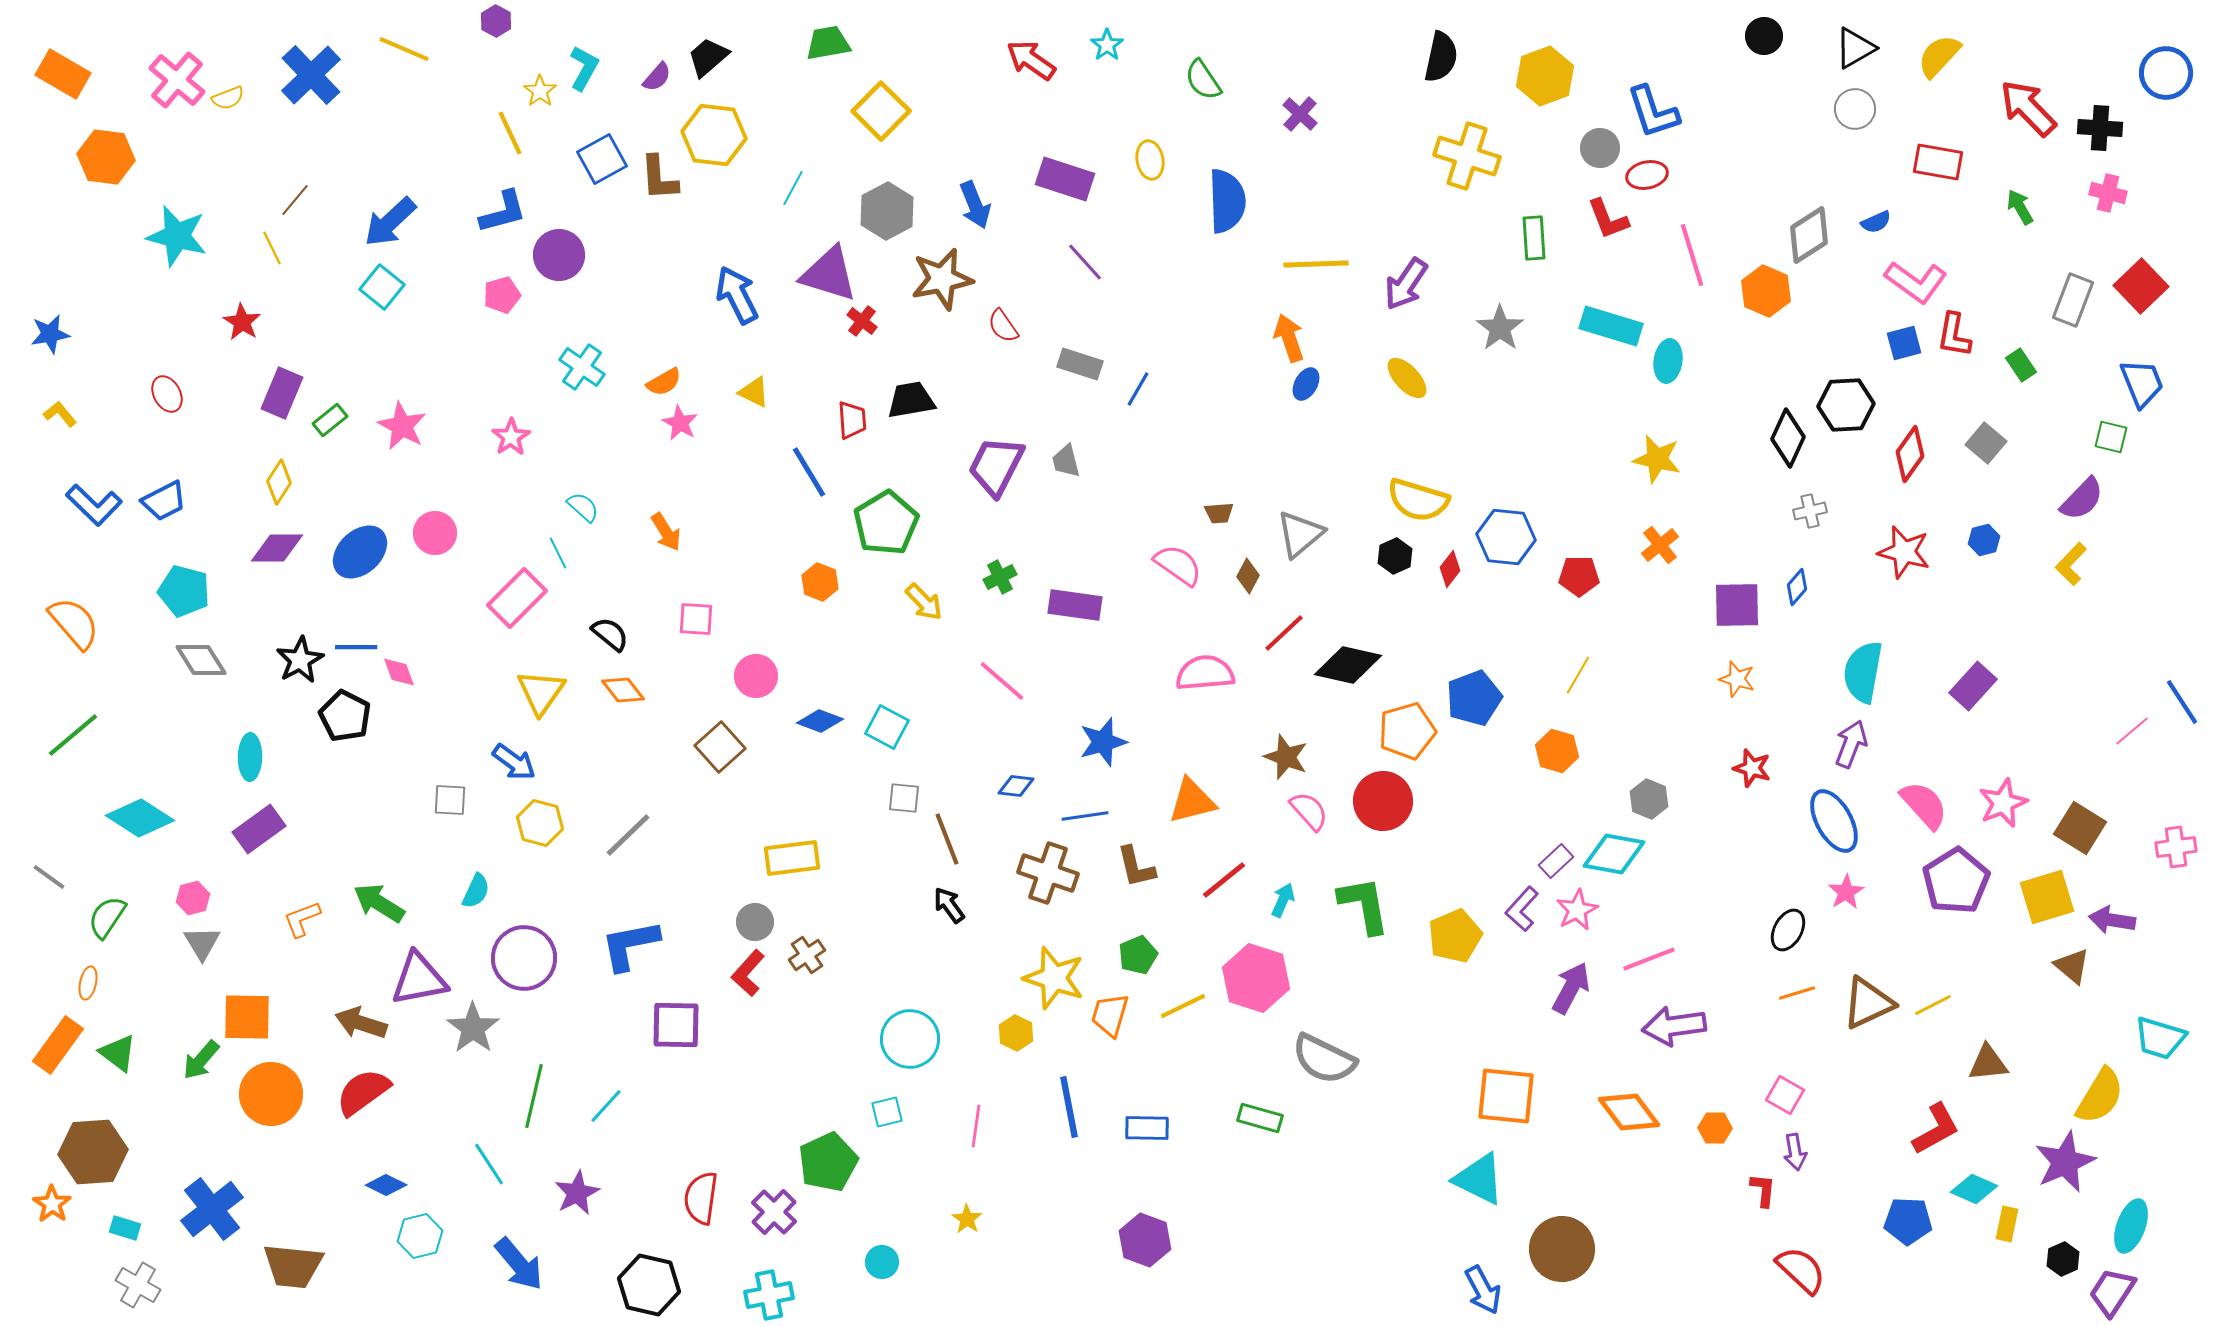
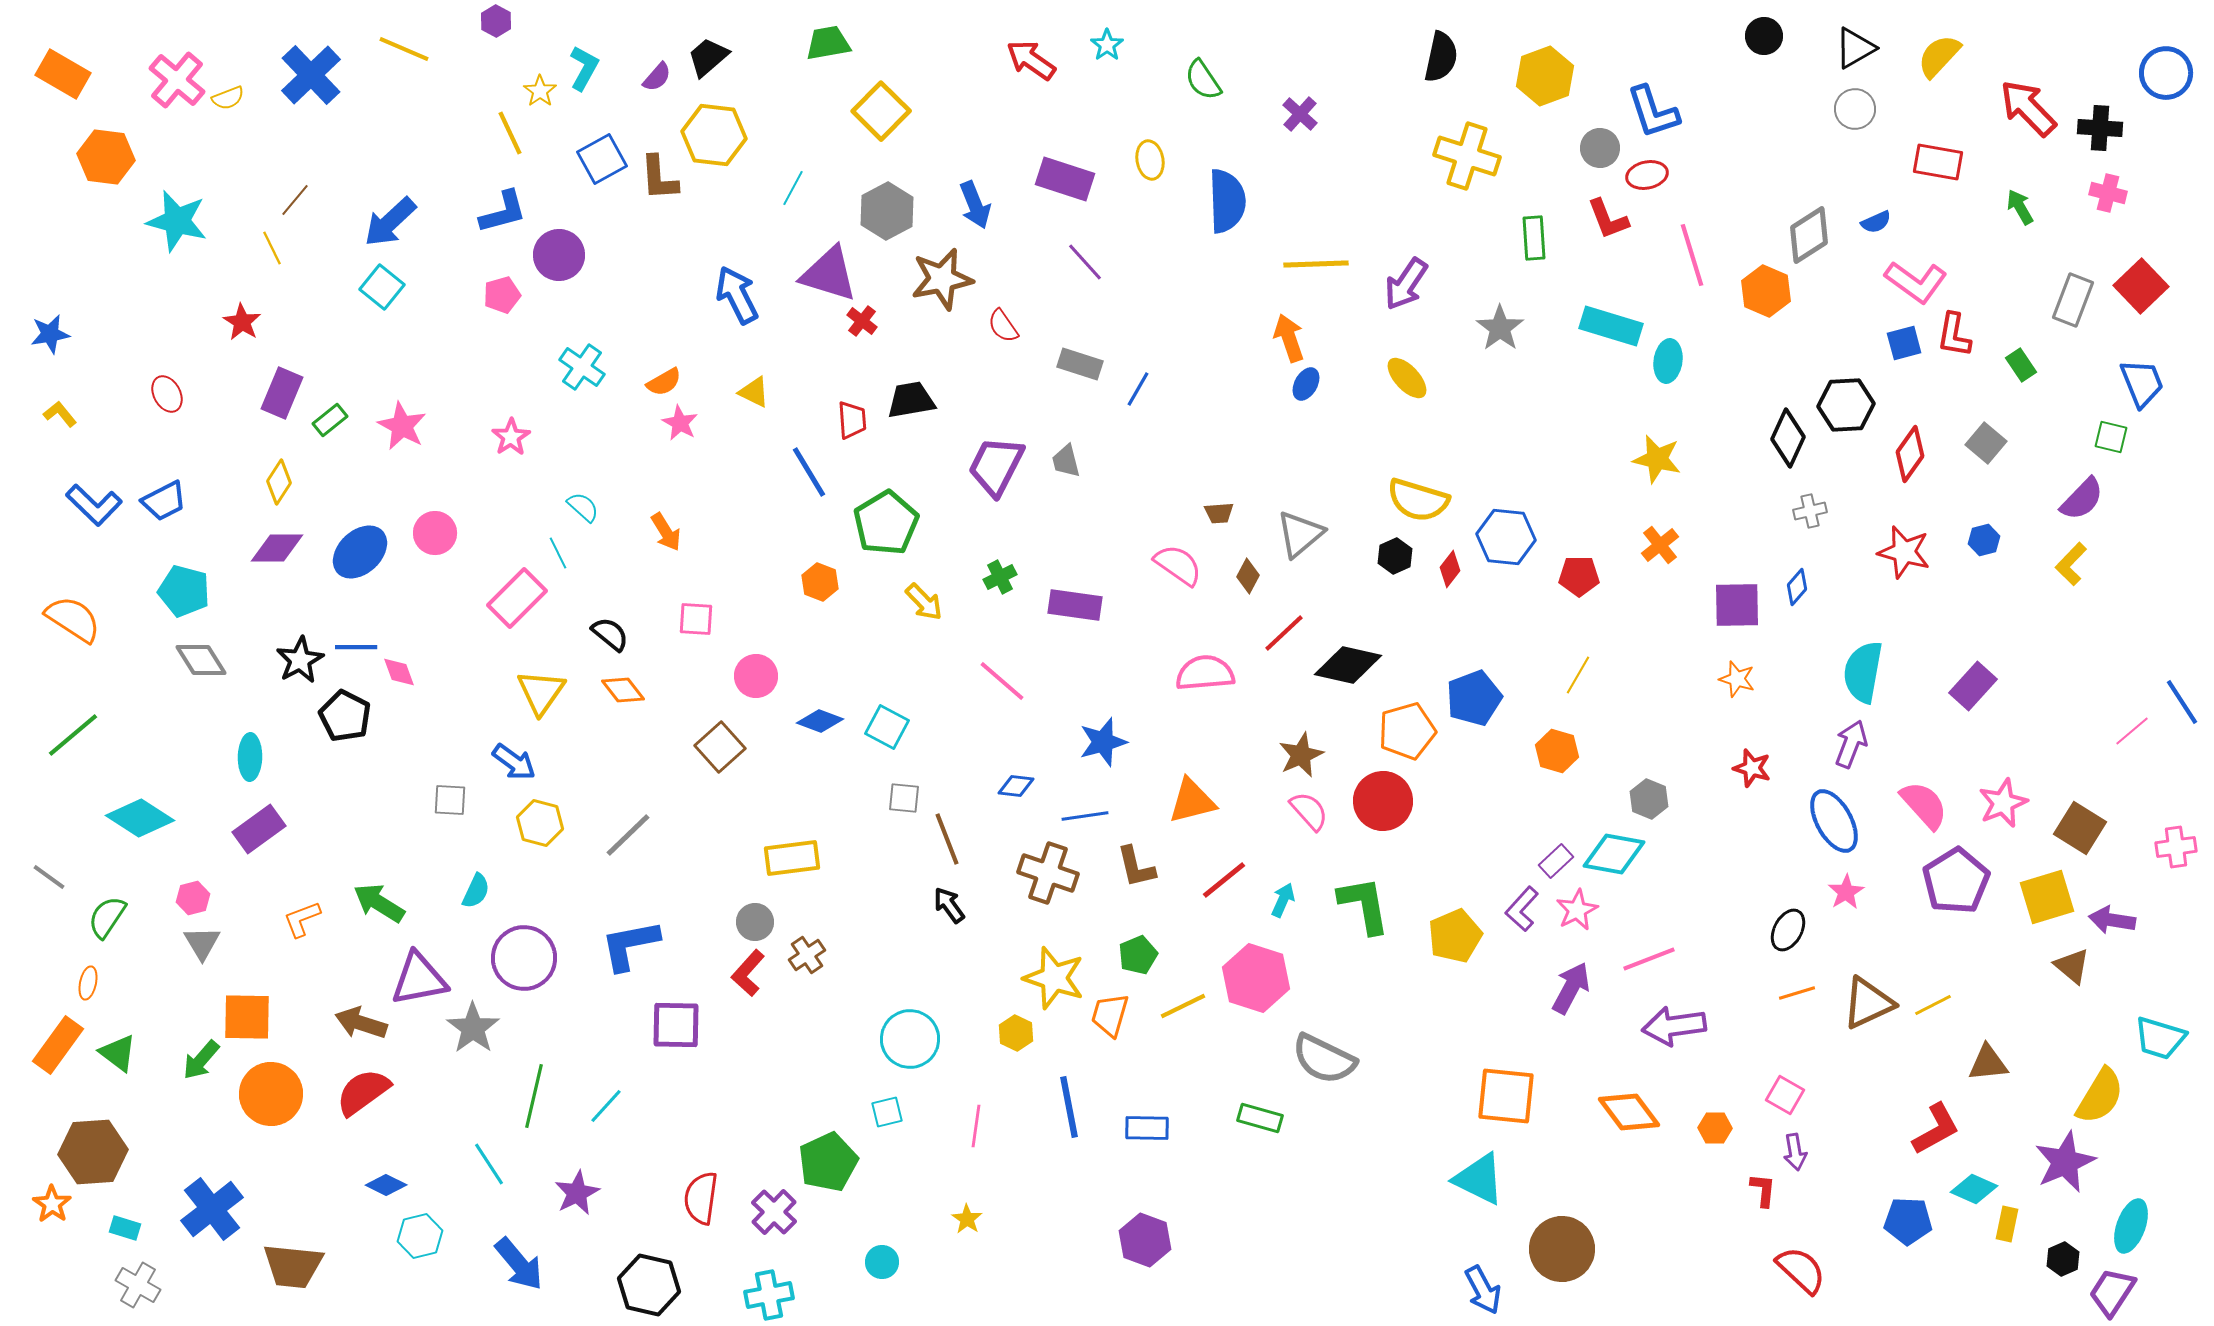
cyan star at (177, 236): moved 15 px up
orange semicircle at (74, 623): moved 1 px left, 4 px up; rotated 16 degrees counterclockwise
brown star at (1286, 757): moved 15 px right, 2 px up; rotated 27 degrees clockwise
